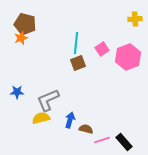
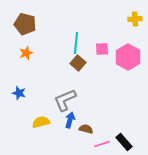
orange star: moved 5 px right, 15 px down
pink square: rotated 32 degrees clockwise
pink hexagon: rotated 10 degrees counterclockwise
brown square: rotated 28 degrees counterclockwise
blue star: moved 2 px right, 1 px down; rotated 16 degrees clockwise
gray L-shape: moved 17 px right
yellow semicircle: moved 4 px down
pink line: moved 4 px down
